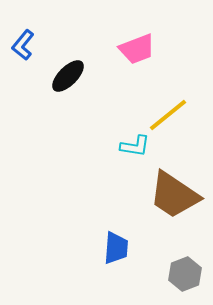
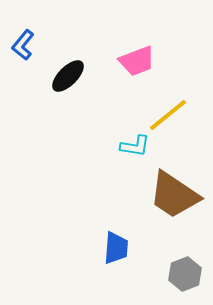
pink trapezoid: moved 12 px down
